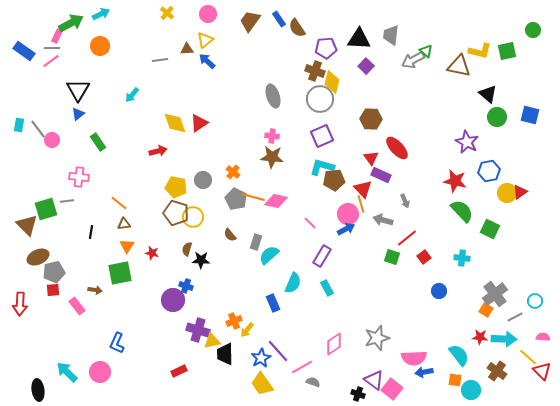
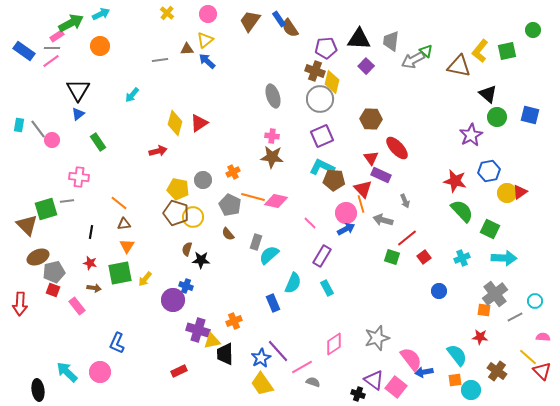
brown semicircle at (297, 28): moved 7 px left
gray trapezoid at (391, 35): moved 6 px down
pink rectangle at (57, 36): rotated 32 degrees clockwise
yellow L-shape at (480, 51): rotated 115 degrees clockwise
yellow diamond at (175, 123): rotated 35 degrees clockwise
purple star at (467, 142): moved 4 px right, 7 px up; rotated 15 degrees clockwise
cyan L-shape at (322, 167): rotated 10 degrees clockwise
orange cross at (233, 172): rotated 24 degrees clockwise
brown pentagon at (334, 180): rotated 10 degrees clockwise
yellow pentagon at (176, 187): moved 2 px right, 2 px down
gray pentagon at (236, 199): moved 6 px left, 6 px down
pink circle at (348, 214): moved 2 px left, 1 px up
brown semicircle at (230, 235): moved 2 px left, 1 px up
red star at (152, 253): moved 62 px left, 10 px down
cyan cross at (462, 258): rotated 28 degrees counterclockwise
red square at (53, 290): rotated 24 degrees clockwise
brown arrow at (95, 290): moved 1 px left, 2 px up
orange square at (486, 310): moved 2 px left; rotated 24 degrees counterclockwise
yellow arrow at (247, 330): moved 102 px left, 51 px up
cyan arrow at (504, 339): moved 81 px up
cyan semicircle at (459, 355): moved 2 px left
pink semicircle at (414, 358): moved 3 px left, 1 px down; rotated 125 degrees counterclockwise
orange square at (455, 380): rotated 16 degrees counterclockwise
pink square at (392, 389): moved 4 px right, 2 px up
